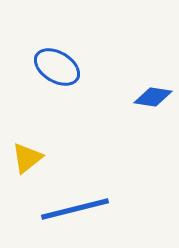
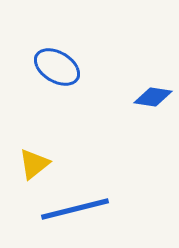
yellow triangle: moved 7 px right, 6 px down
